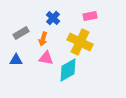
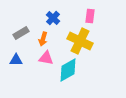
pink rectangle: rotated 72 degrees counterclockwise
yellow cross: moved 1 px up
